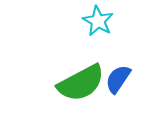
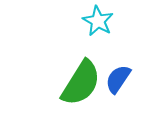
green semicircle: rotated 30 degrees counterclockwise
